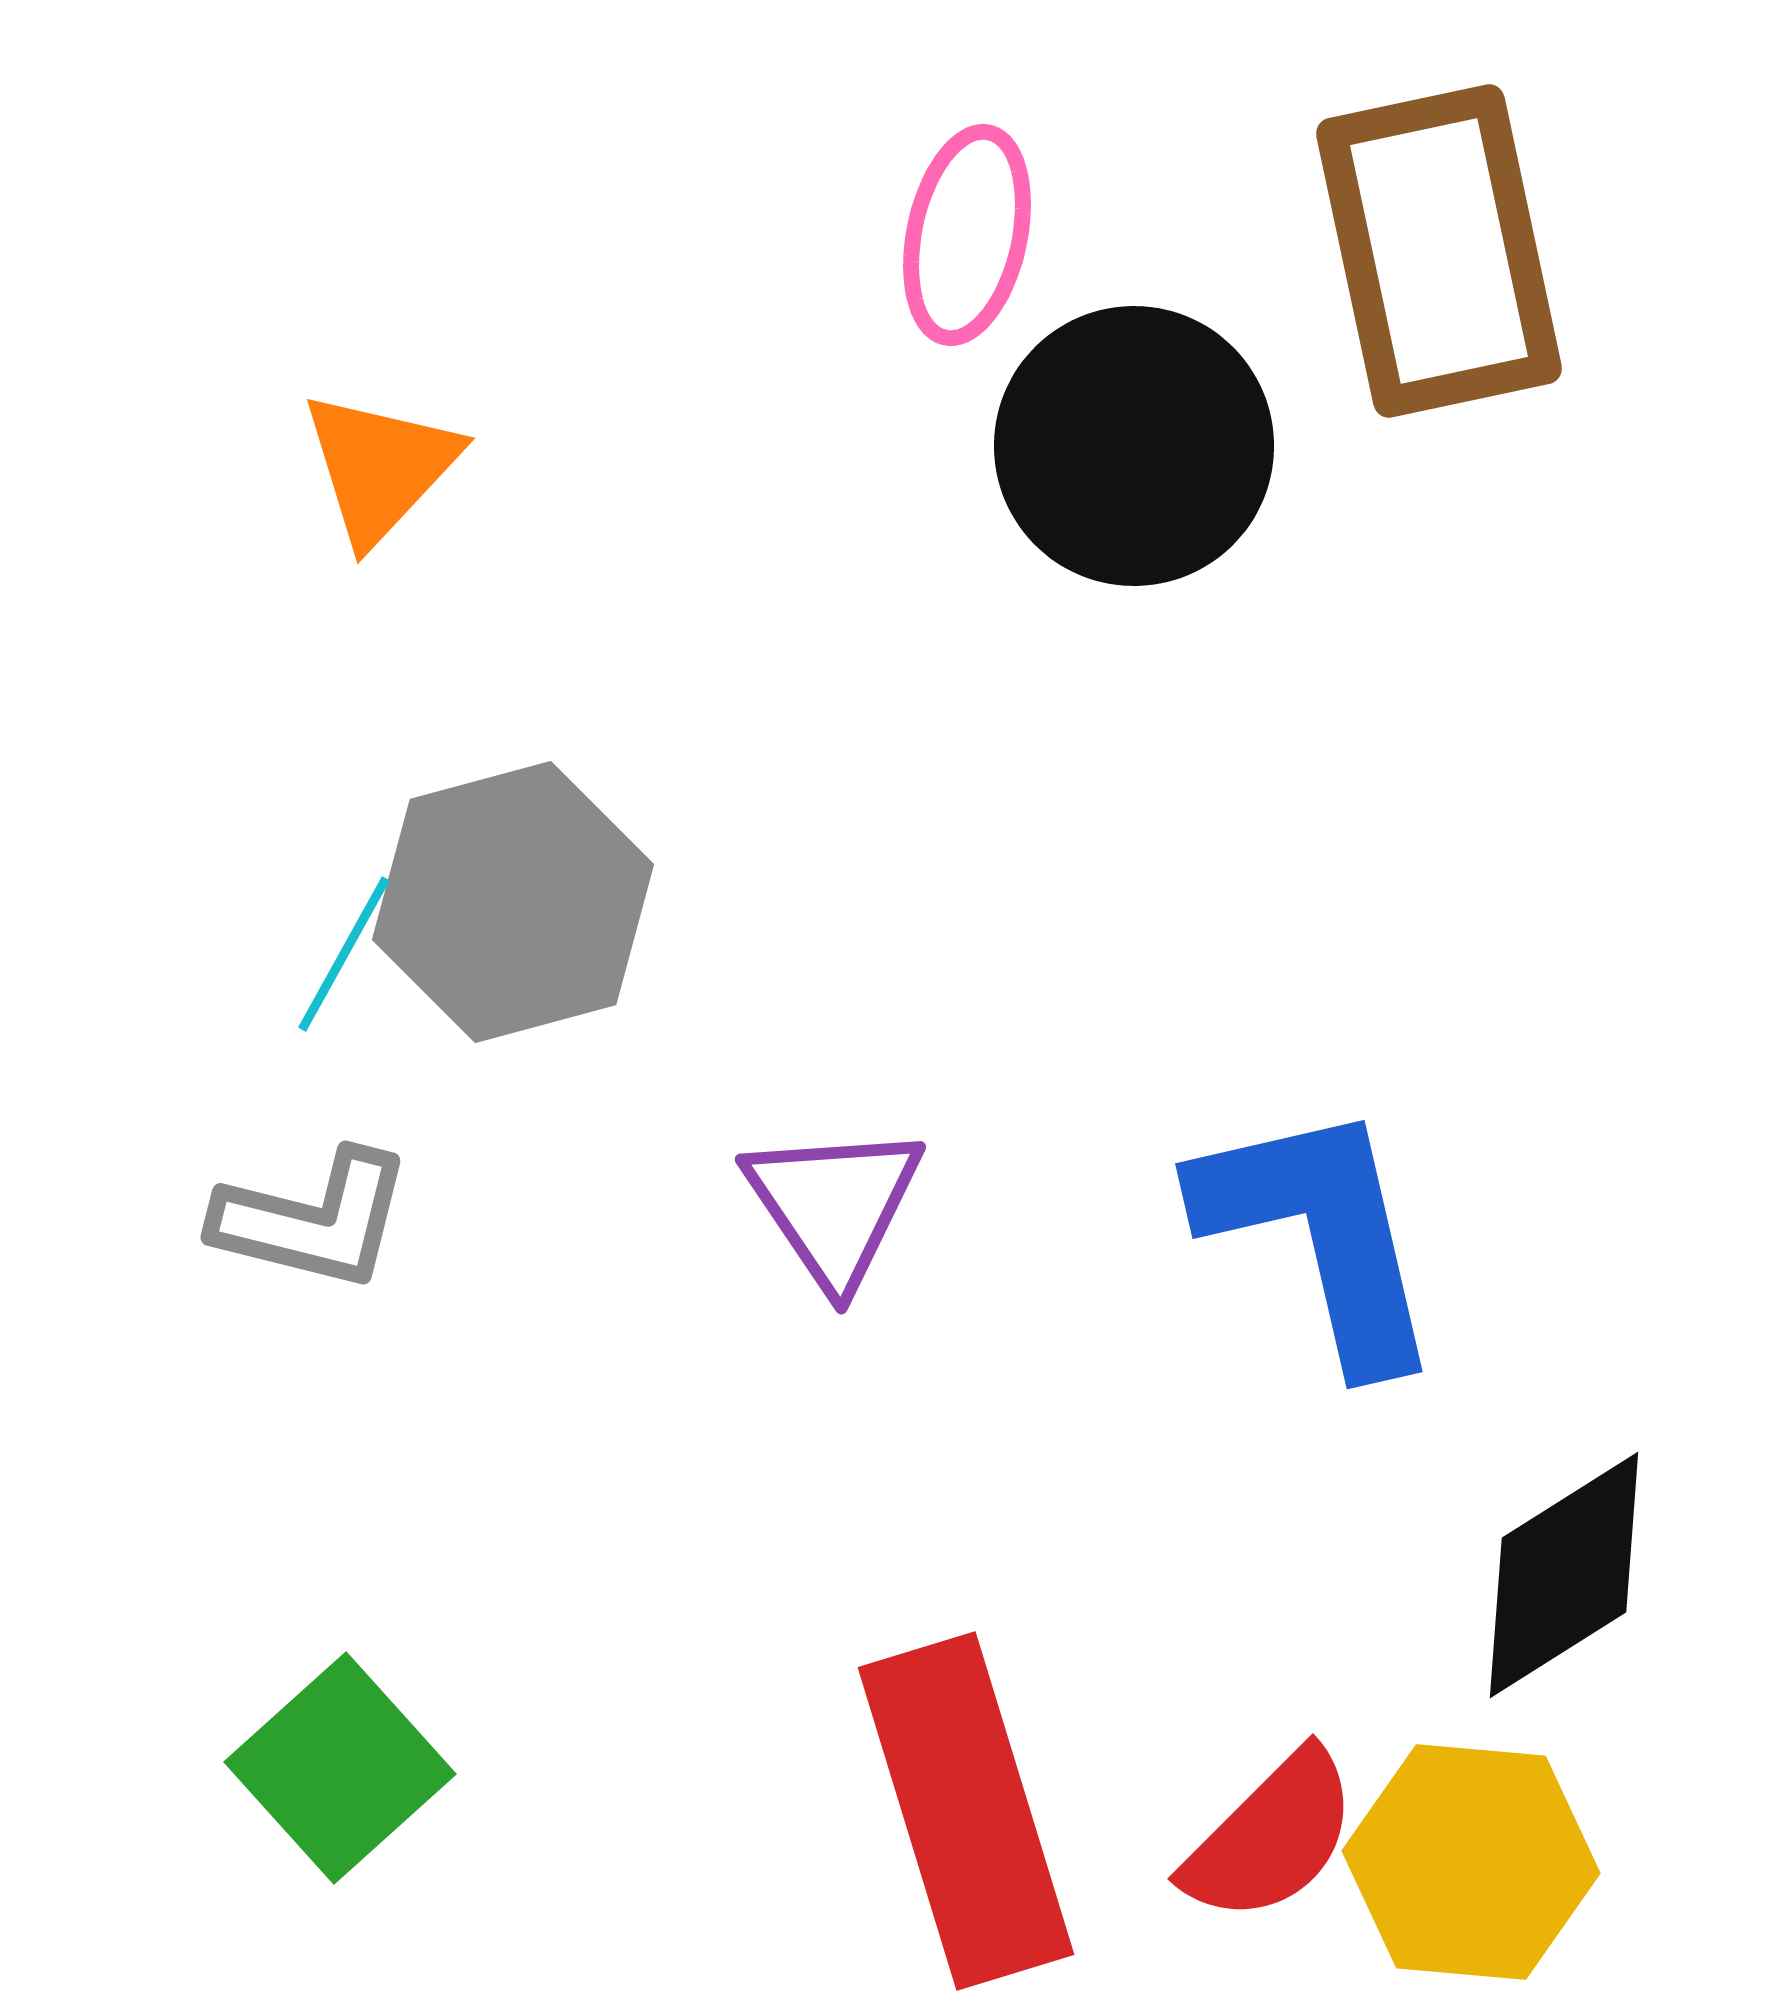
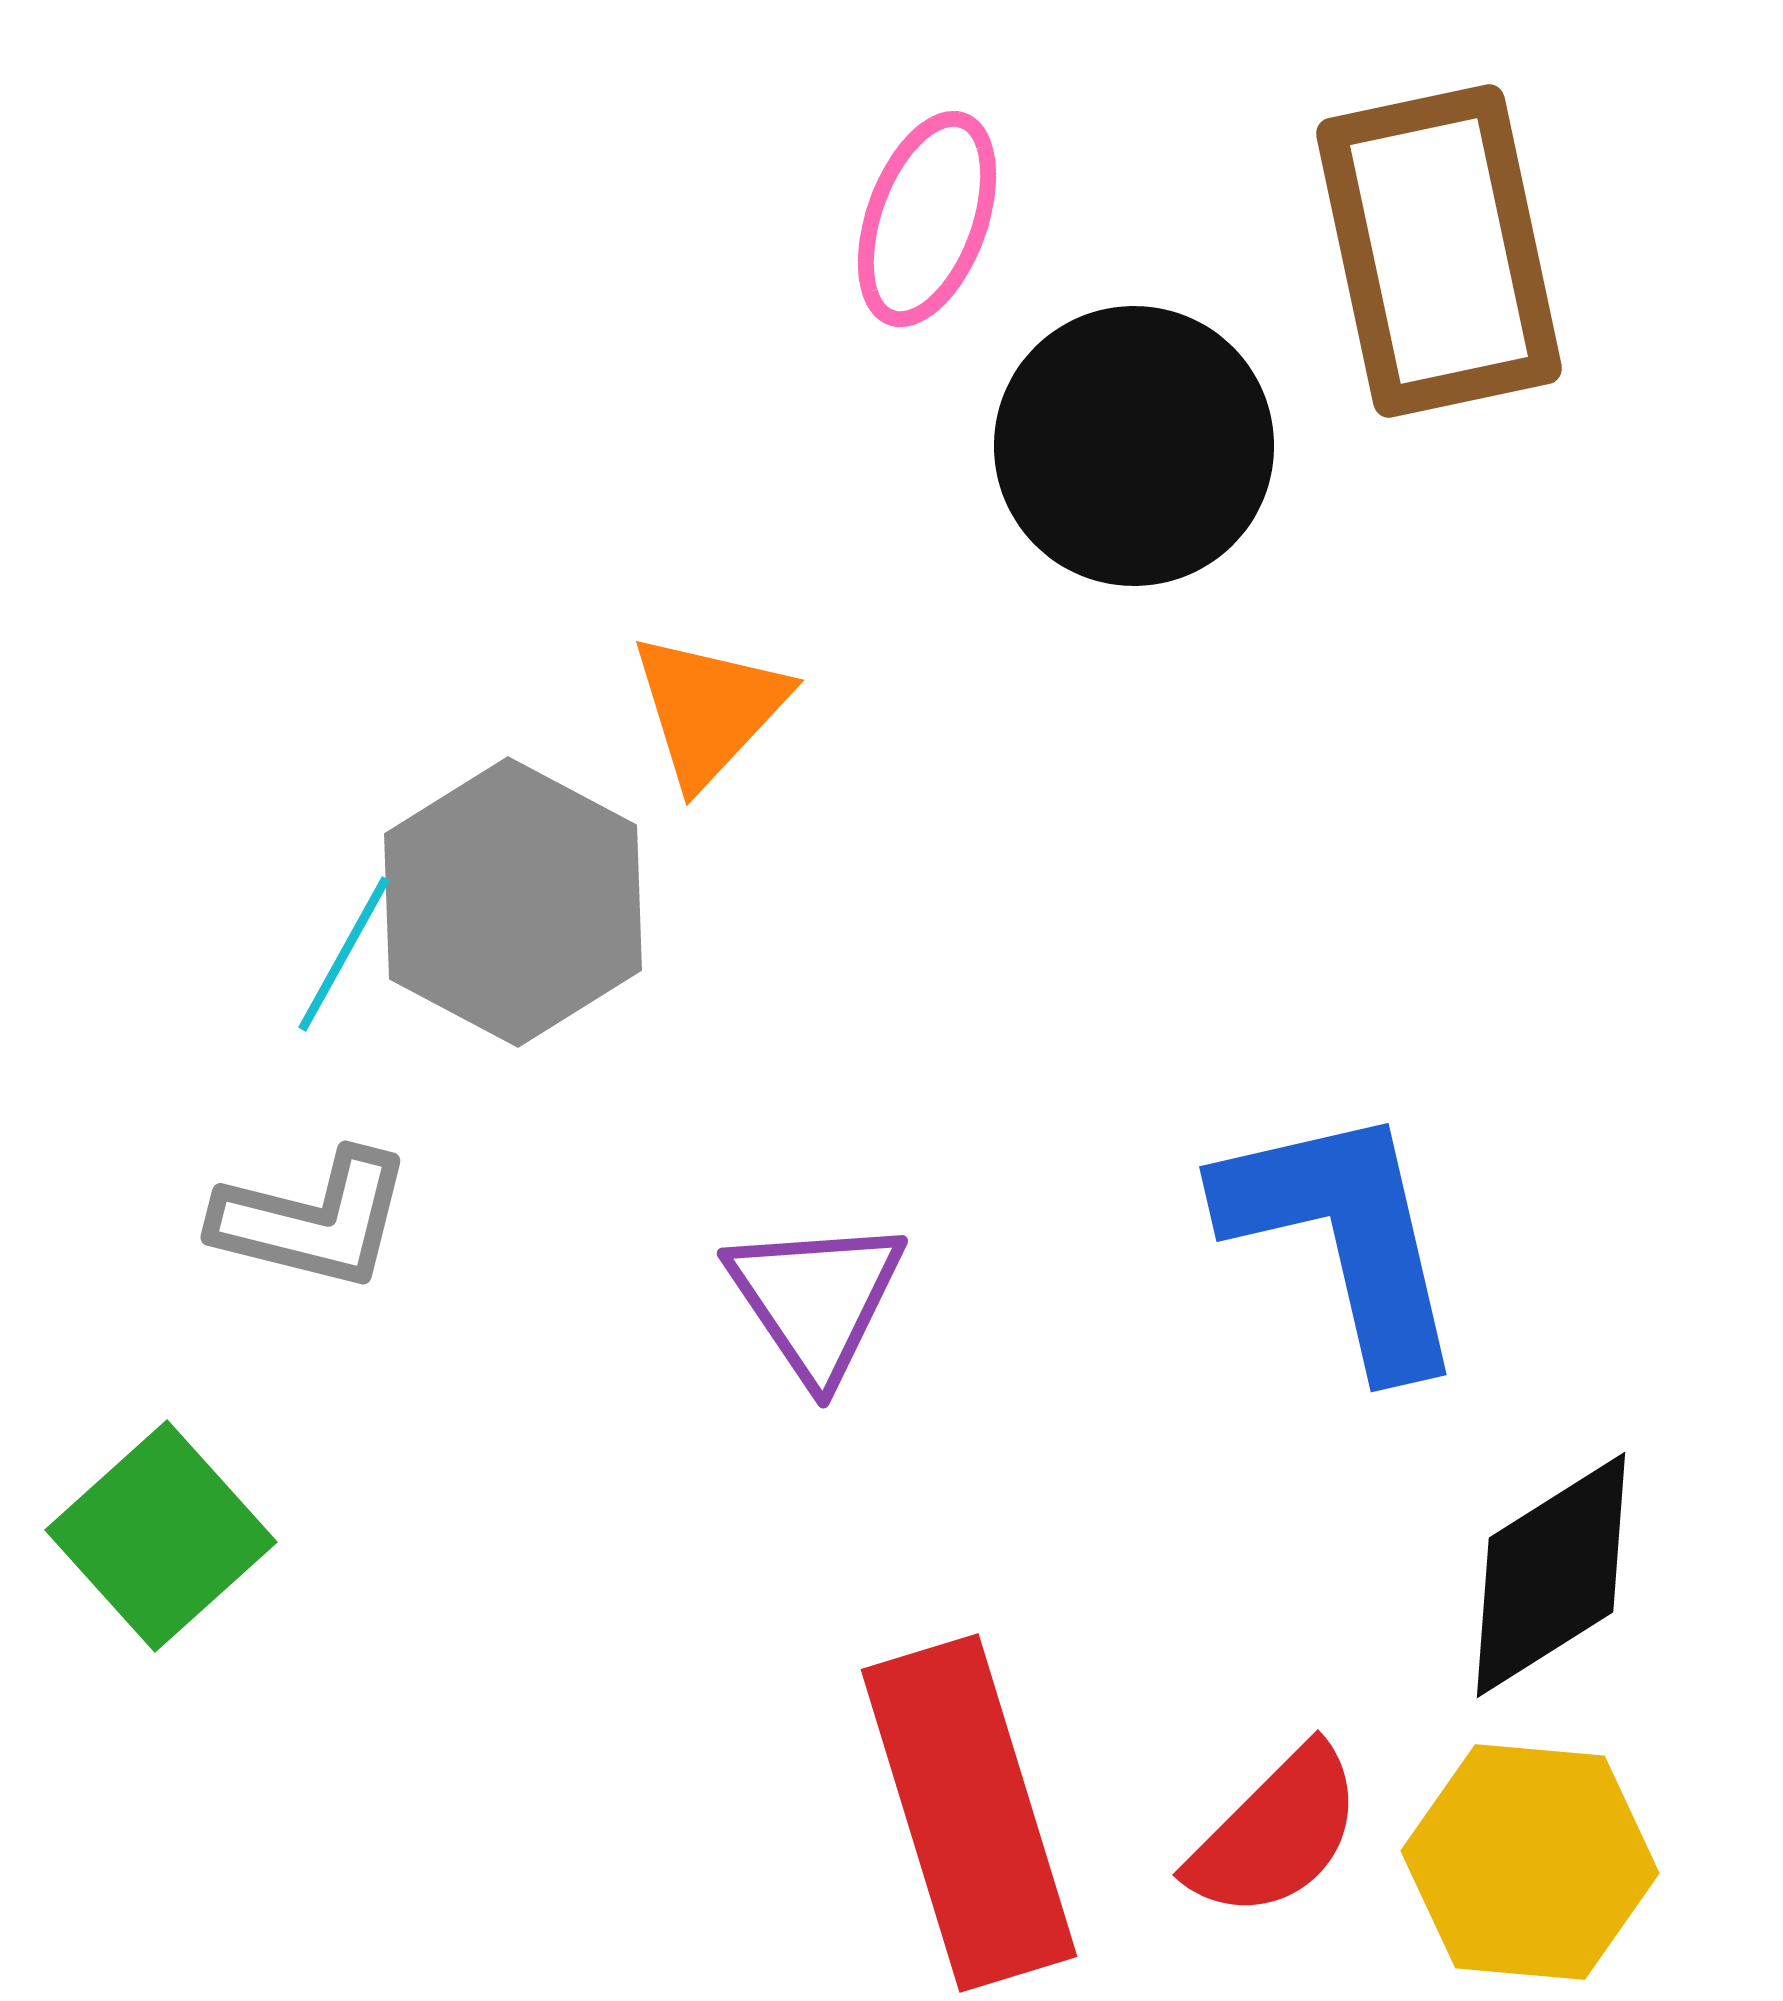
pink ellipse: moved 40 px left, 16 px up; rotated 8 degrees clockwise
orange triangle: moved 329 px right, 242 px down
gray hexagon: rotated 17 degrees counterclockwise
purple triangle: moved 18 px left, 94 px down
blue L-shape: moved 24 px right, 3 px down
black diamond: moved 13 px left
green square: moved 179 px left, 232 px up
red rectangle: moved 3 px right, 2 px down
red semicircle: moved 5 px right, 4 px up
yellow hexagon: moved 59 px right
